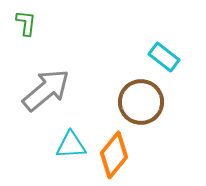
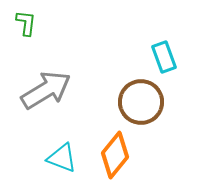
cyan rectangle: rotated 32 degrees clockwise
gray arrow: rotated 9 degrees clockwise
cyan triangle: moved 9 px left, 13 px down; rotated 24 degrees clockwise
orange diamond: moved 1 px right
